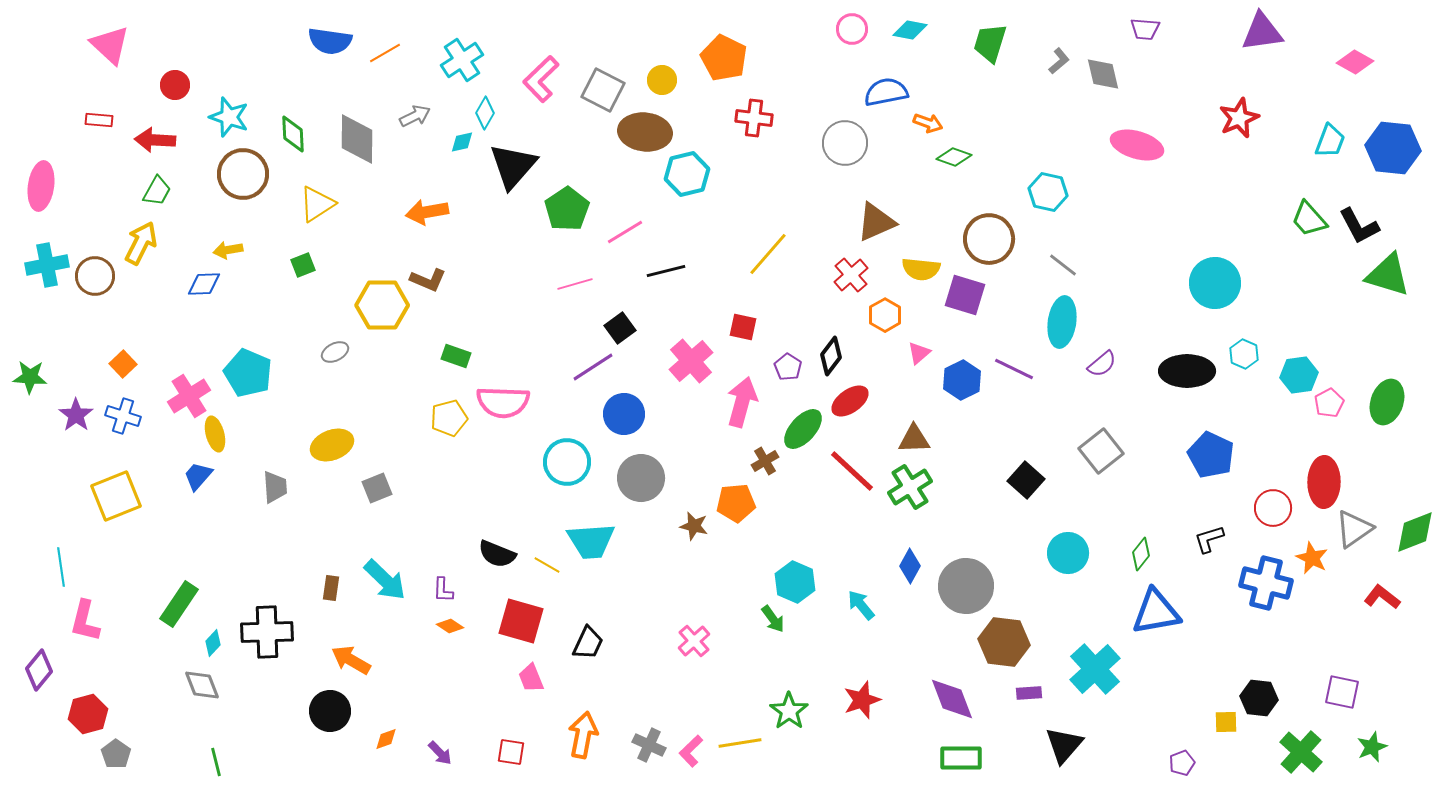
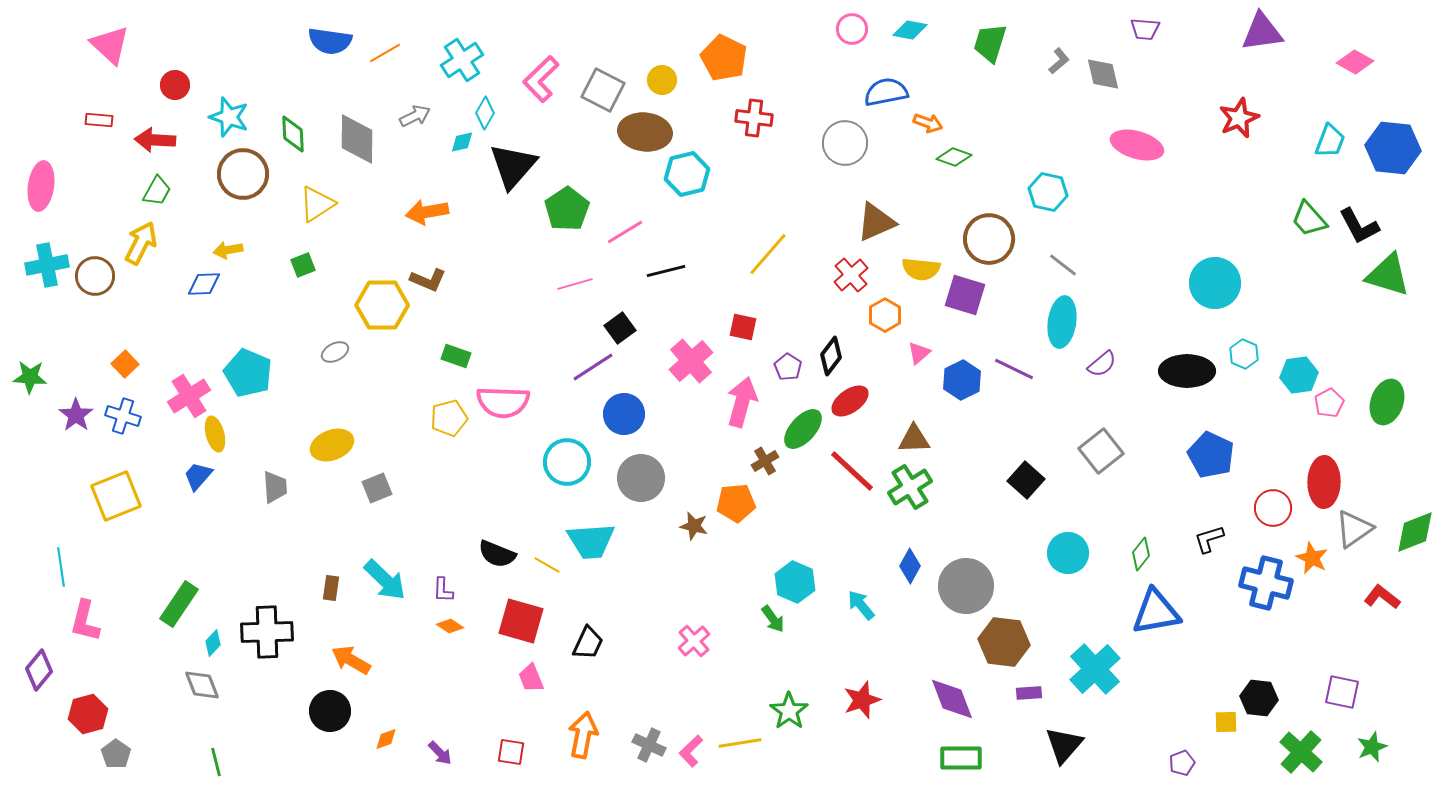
orange square at (123, 364): moved 2 px right
